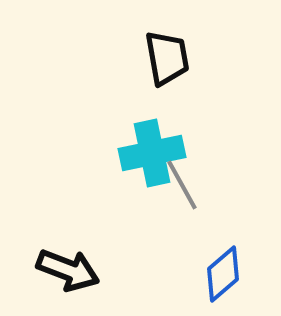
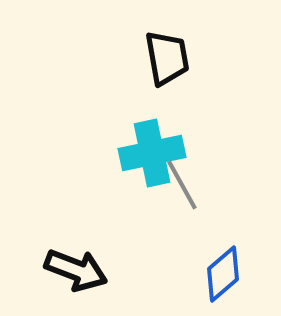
black arrow: moved 8 px right
